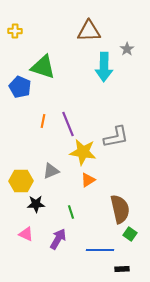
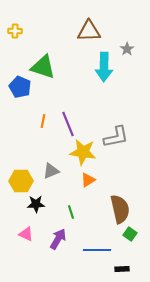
blue line: moved 3 px left
